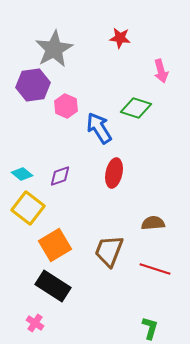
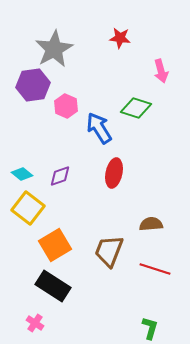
brown semicircle: moved 2 px left, 1 px down
